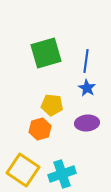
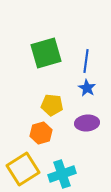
orange hexagon: moved 1 px right, 4 px down
yellow square: moved 1 px up; rotated 24 degrees clockwise
